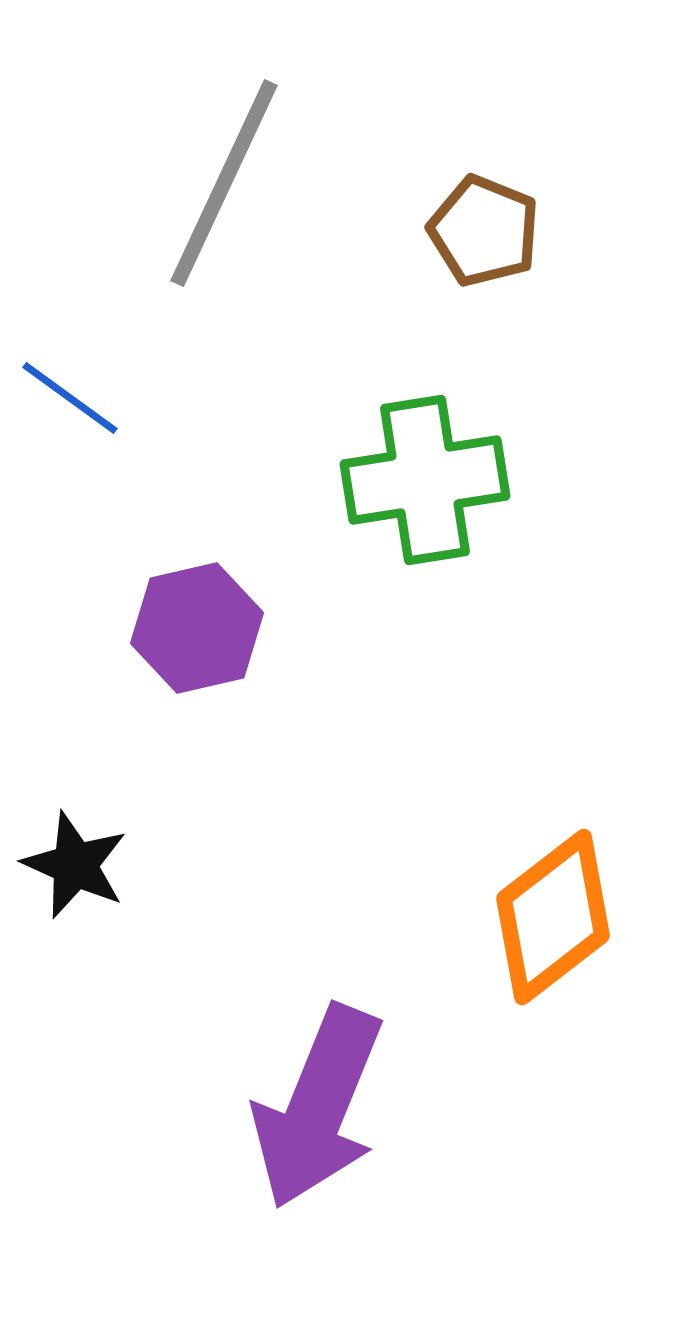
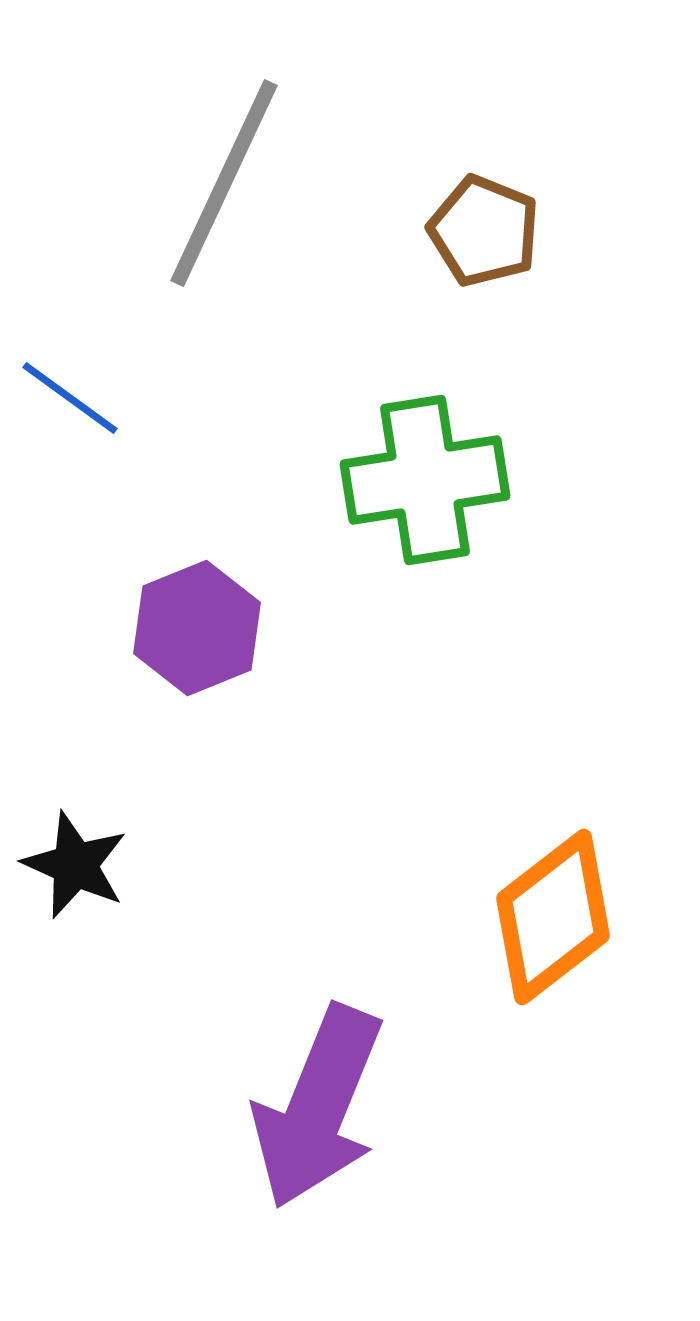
purple hexagon: rotated 9 degrees counterclockwise
